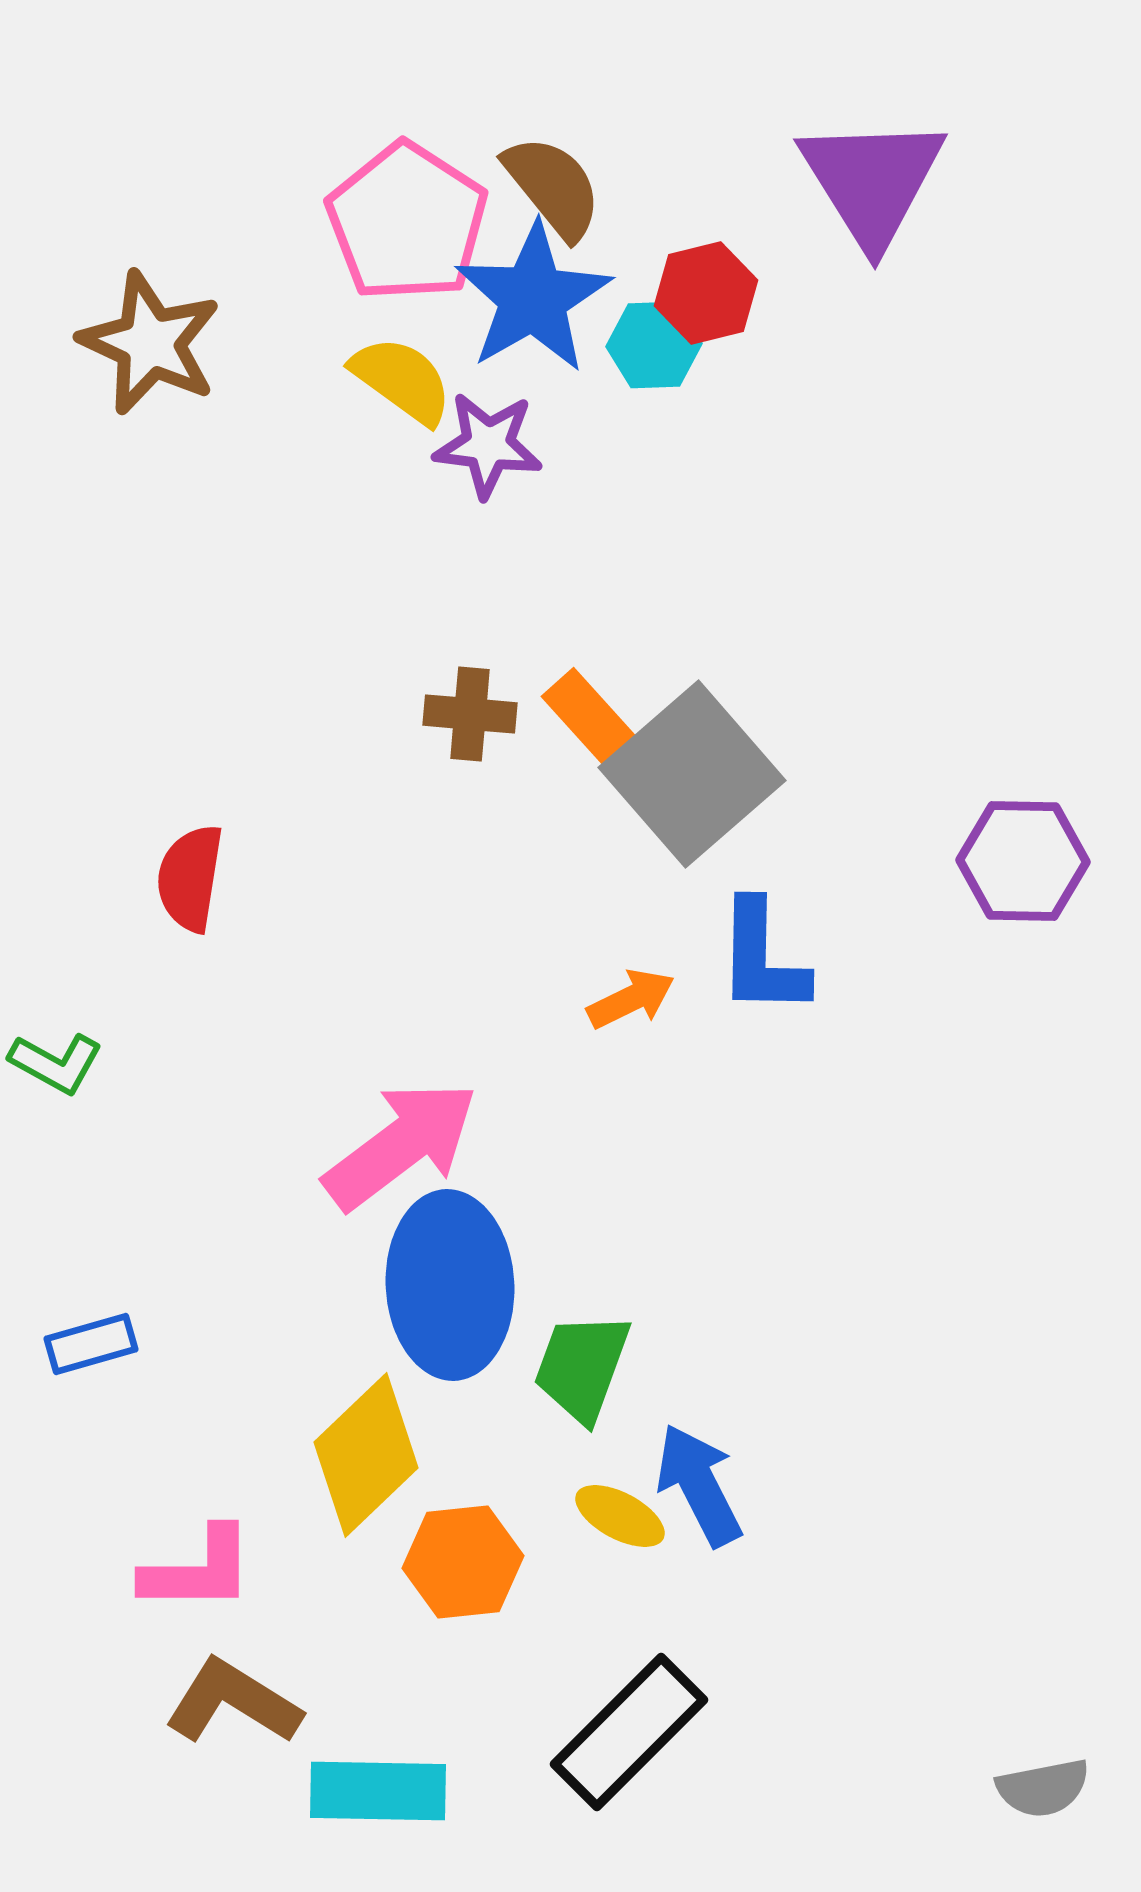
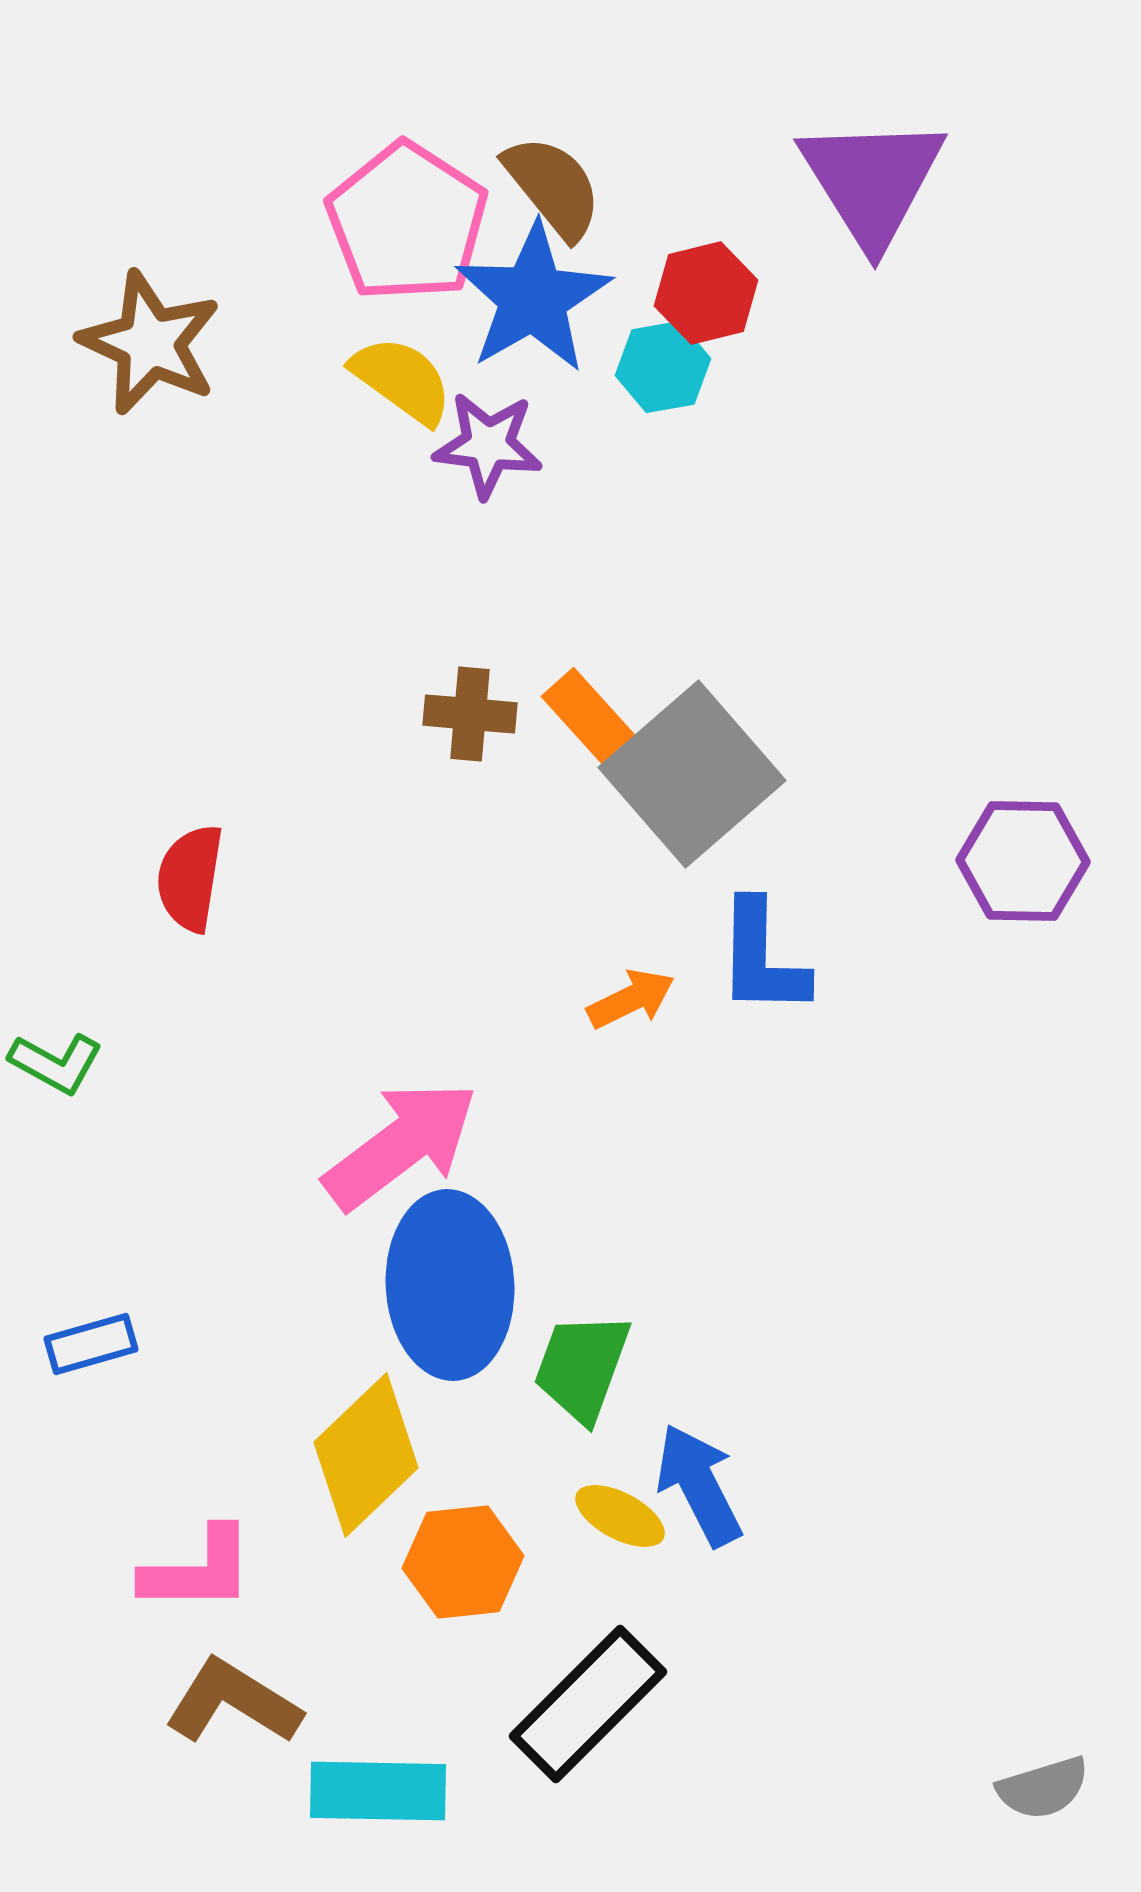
cyan hexagon: moved 9 px right, 22 px down; rotated 8 degrees counterclockwise
black rectangle: moved 41 px left, 28 px up
gray semicircle: rotated 6 degrees counterclockwise
